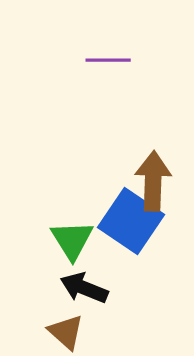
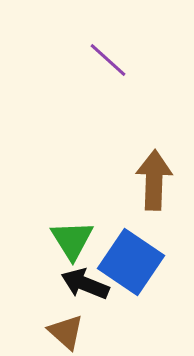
purple line: rotated 42 degrees clockwise
brown arrow: moved 1 px right, 1 px up
blue square: moved 41 px down
black arrow: moved 1 px right, 4 px up
